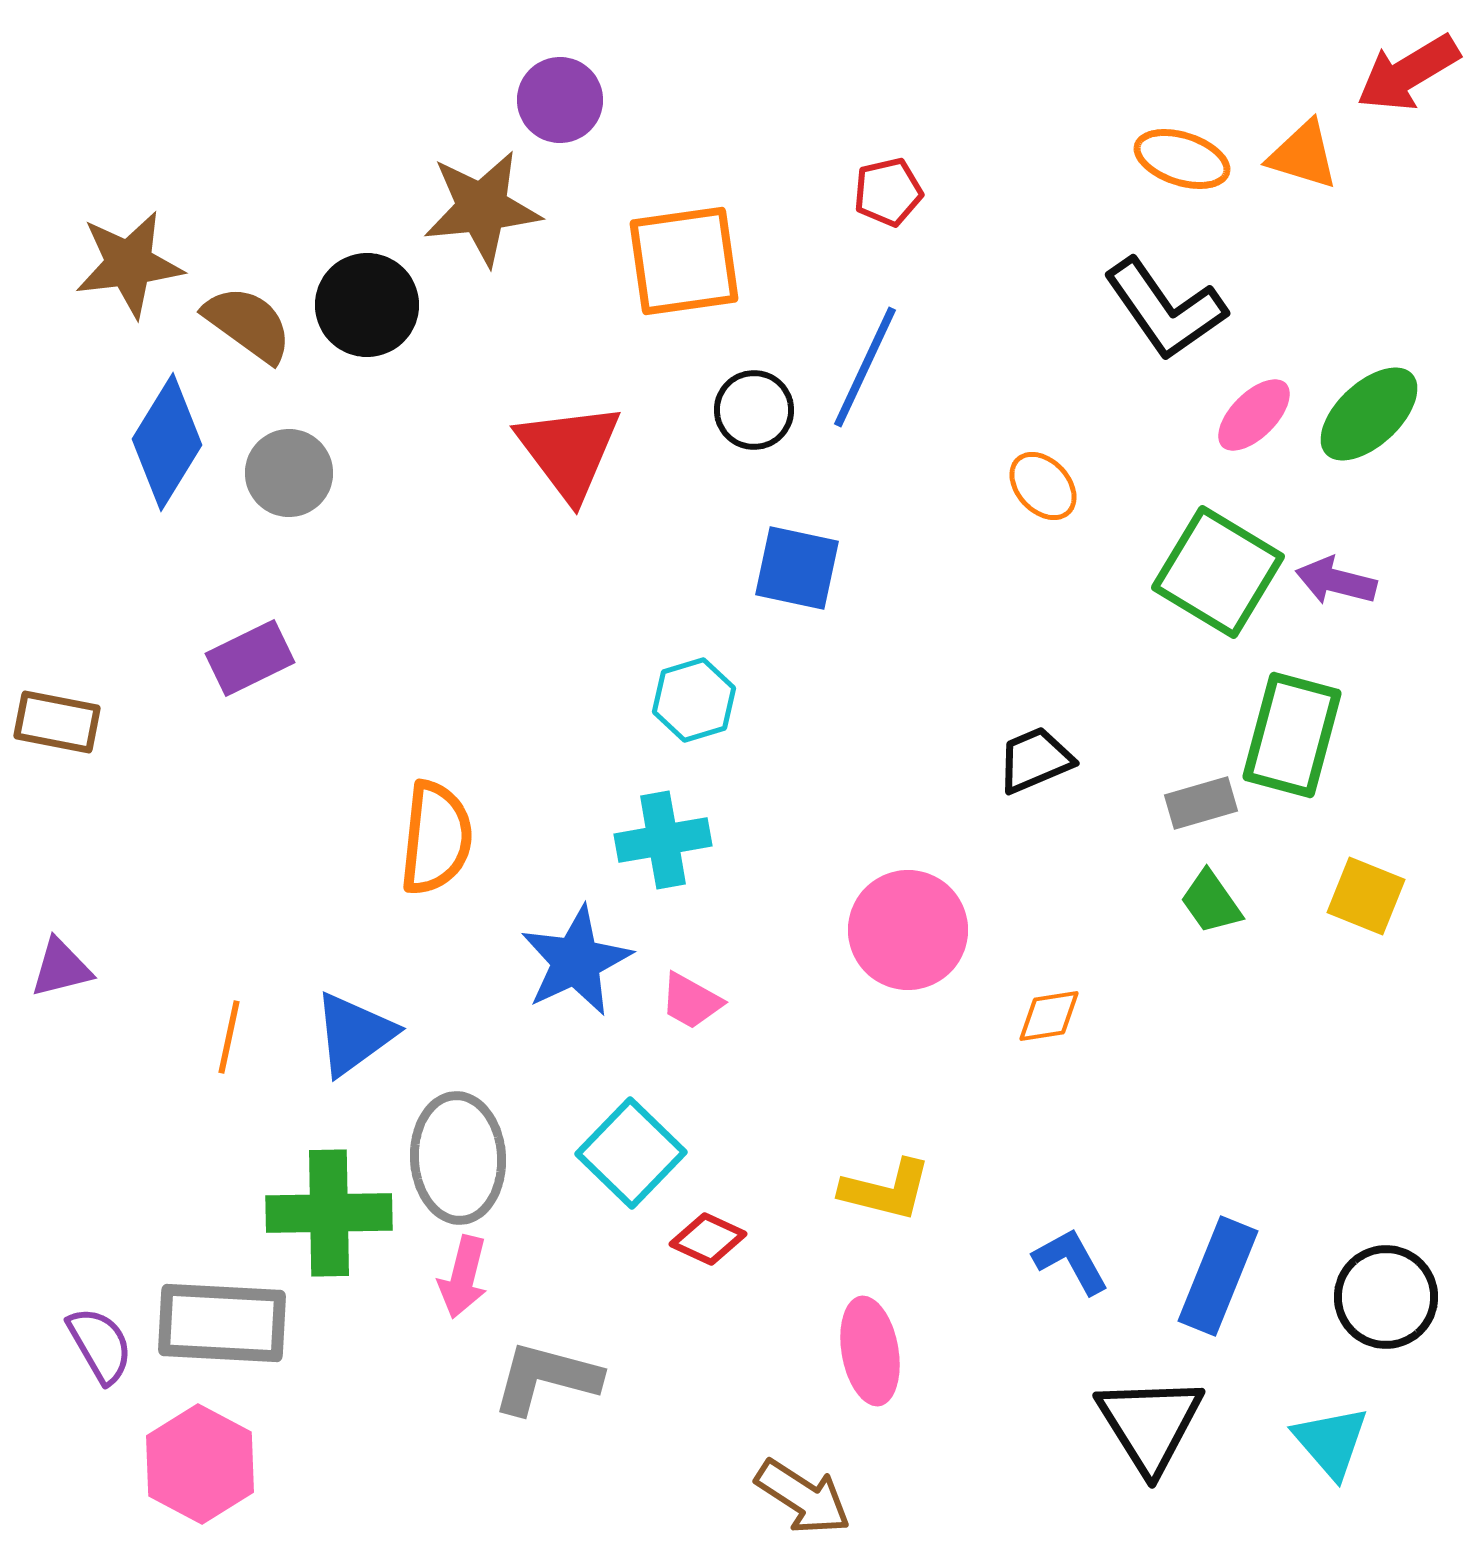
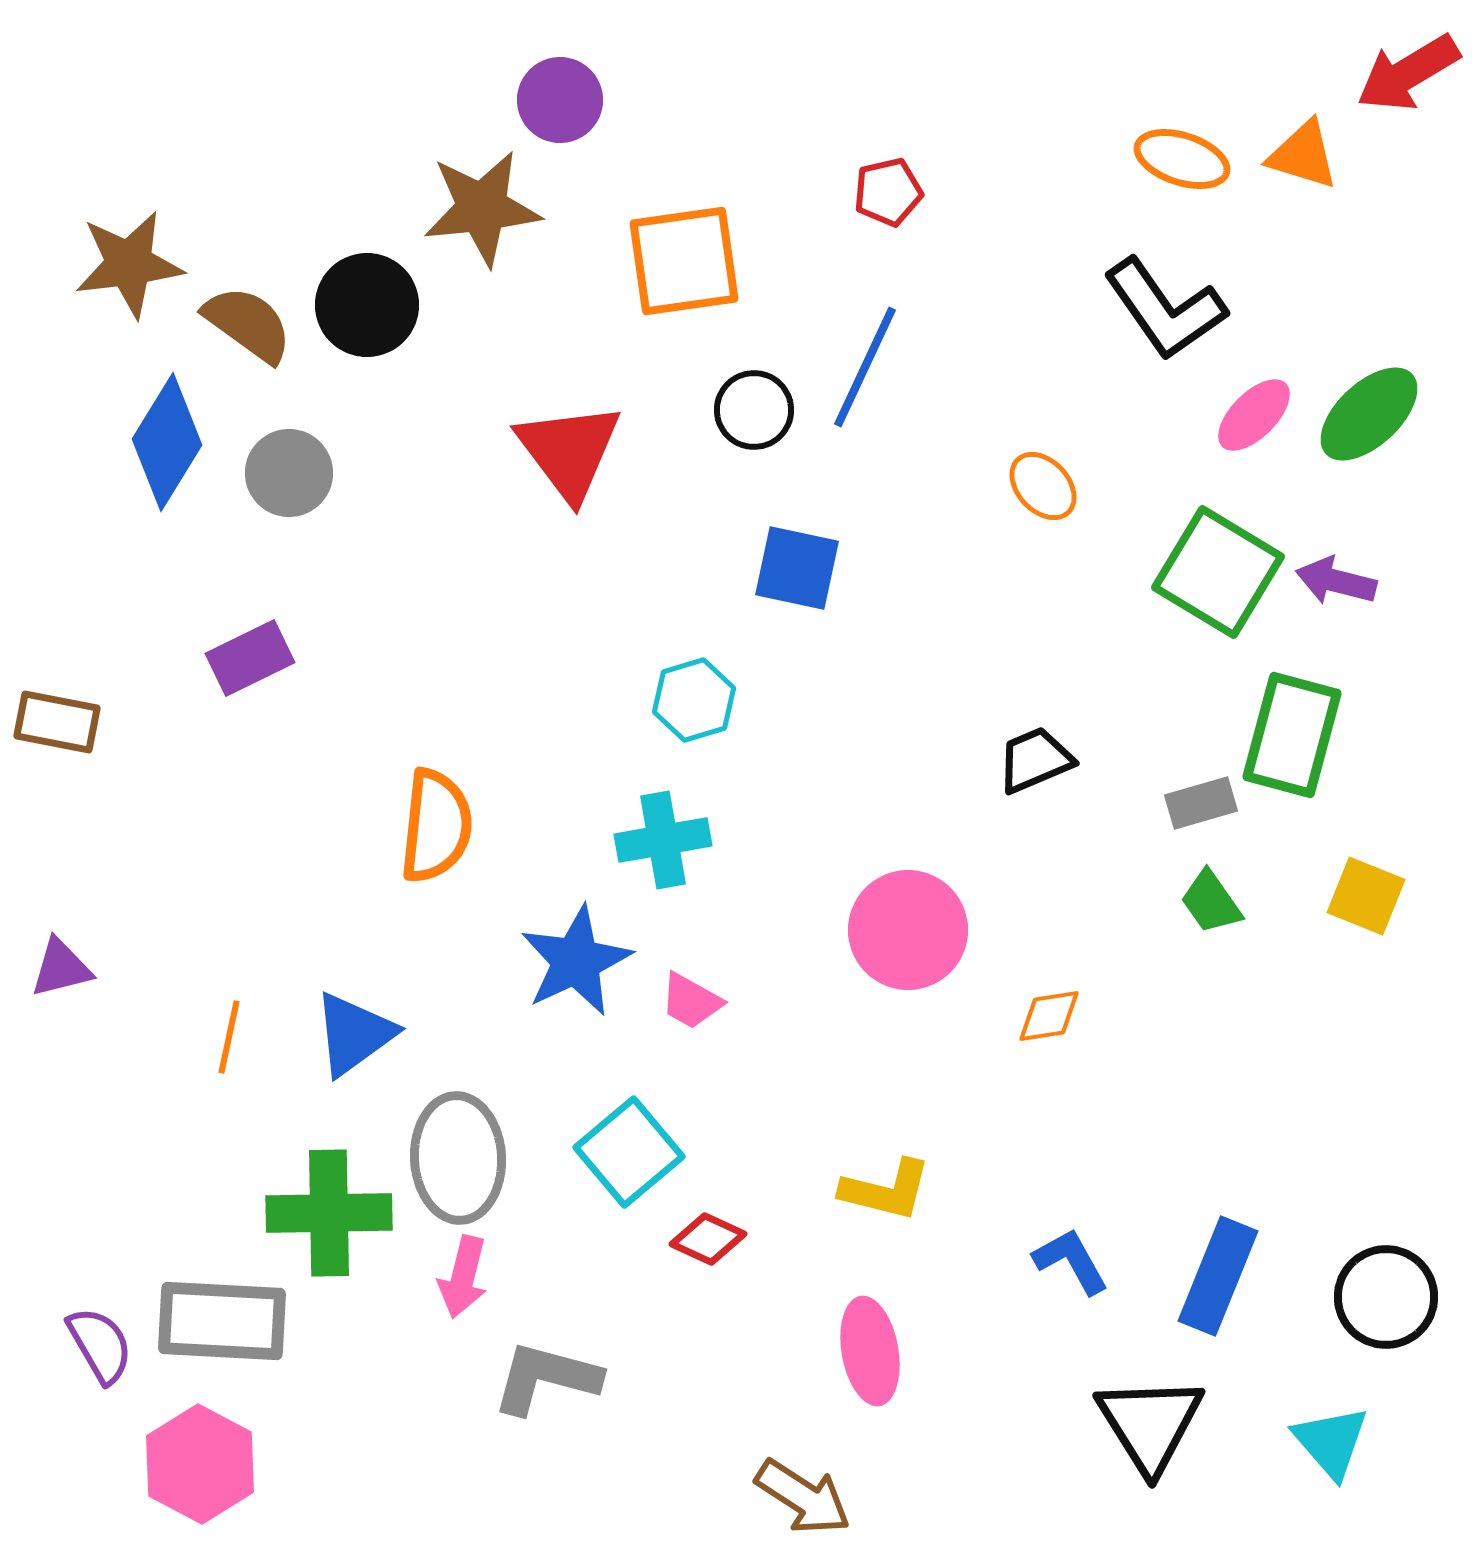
orange semicircle at (436, 838): moved 12 px up
cyan square at (631, 1153): moved 2 px left, 1 px up; rotated 6 degrees clockwise
gray rectangle at (222, 1323): moved 2 px up
